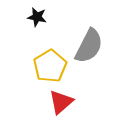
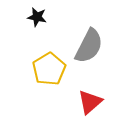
yellow pentagon: moved 1 px left, 3 px down
red triangle: moved 29 px right
